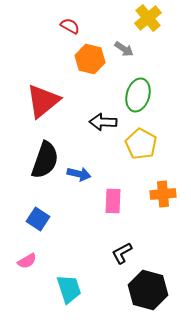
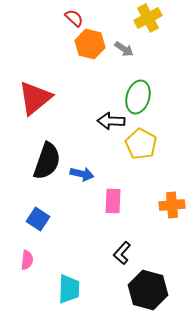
yellow cross: rotated 12 degrees clockwise
red semicircle: moved 4 px right, 8 px up; rotated 12 degrees clockwise
orange hexagon: moved 15 px up
green ellipse: moved 2 px down
red triangle: moved 8 px left, 3 px up
black arrow: moved 8 px right, 1 px up
black semicircle: moved 2 px right, 1 px down
blue arrow: moved 3 px right
orange cross: moved 9 px right, 11 px down
black L-shape: rotated 20 degrees counterclockwise
pink semicircle: moved 1 px up; rotated 54 degrees counterclockwise
cyan trapezoid: rotated 20 degrees clockwise
